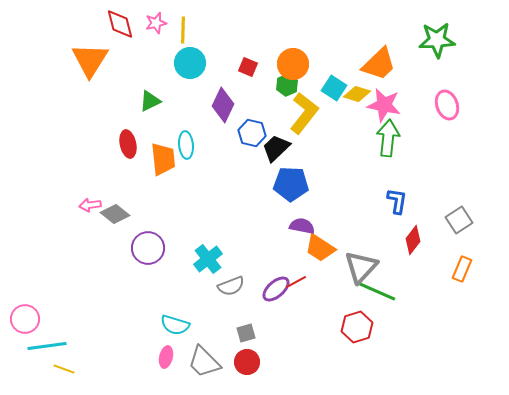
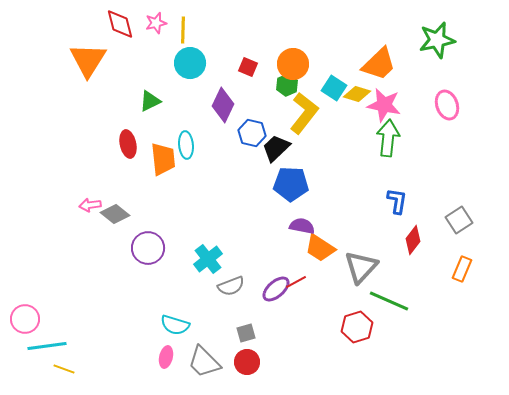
green star at (437, 40): rotated 9 degrees counterclockwise
orange triangle at (90, 60): moved 2 px left
green line at (376, 291): moved 13 px right, 10 px down
